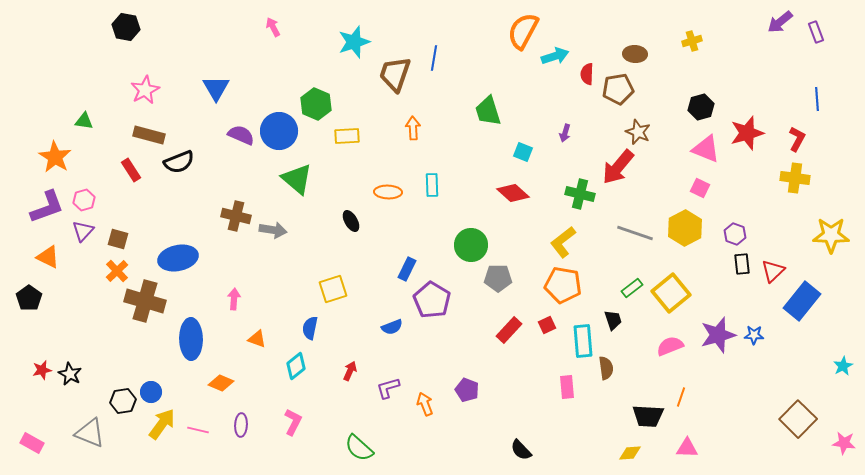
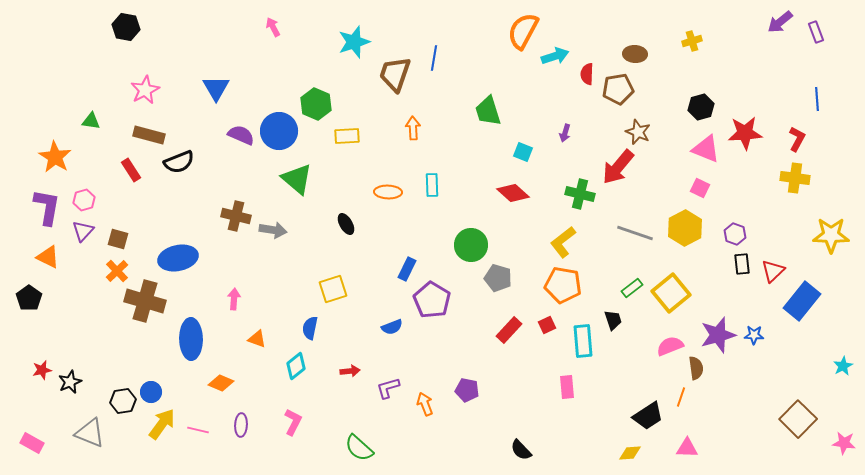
green triangle at (84, 121): moved 7 px right
red star at (747, 133): moved 2 px left; rotated 12 degrees clockwise
purple L-shape at (47, 207): rotated 60 degrees counterclockwise
black ellipse at (351, 221): moved 5 px left, 3 px down
gray pentagon at (498, 278): rotated 16 degrees clockwise
brown semicircle at (606, 368): moved 90 px right
red arrow at (350, 371): rotated 60 degrees clockwise
black star at (70, 374): moved 8 px down; rotated 20 degrees clockwise
purple pentagon at (467, 390): rotated 10 degrees counterclockwise
black trapezoid at (648, 416): rotated 36 degrees counterclockwise
